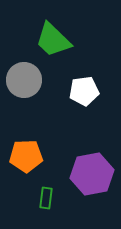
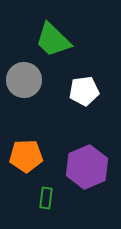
purple hexagon: moved 5 px left, 7 px up; rotated 12 degrees counterclockwise
